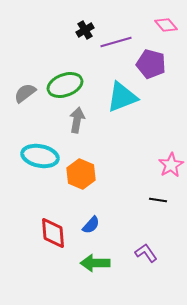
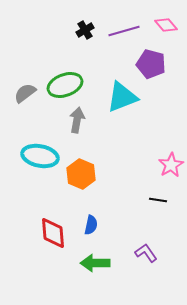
purple line: moved 8 px right, 11 px up
blue semicircle: rotated 30 degrees counterclockwise
